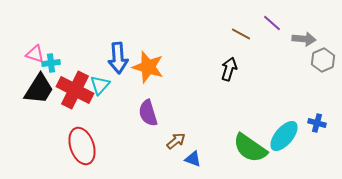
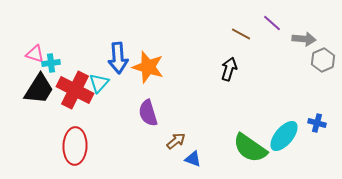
cyan triangle: moved 1 px left, 2 px up
red ellipse: moved 7 px left; rotated 21 degrees clockwise
